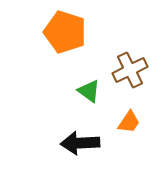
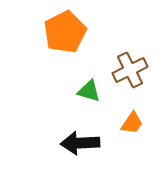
orange pentagon: rotated 27 degrees clockwise
green triangle: rotated 20 degrees counterclockwise
orange trapezoid: moved 3 px right, 1 px down
